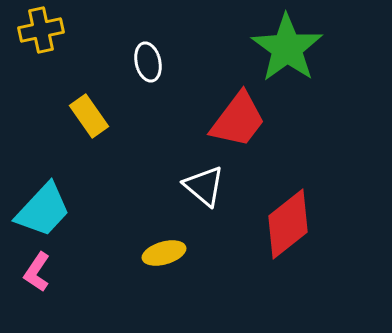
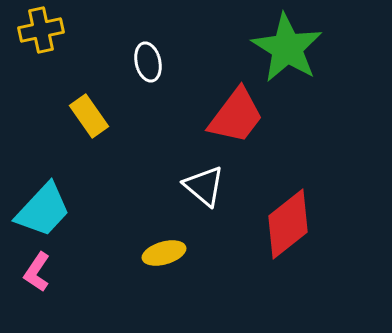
green star: rotated 4 degrees counterclockwise
red trapezoid: moved 2 px left, 4 px up
